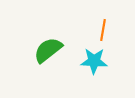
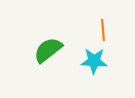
orange line: rotated 15 degrees counterclockwise
